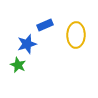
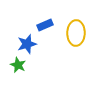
yellow ellipse: moved 2 px up
